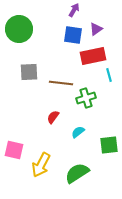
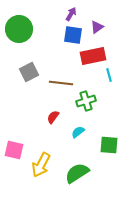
purple arrow: moved 3 px left, 4 px down
purple triangle: moved 1 px right, 2 px up
gray square: rotated 24 degrees counterclockwise
green cross: moved 3 px down
green square: rotated 12 degrees clockwise
